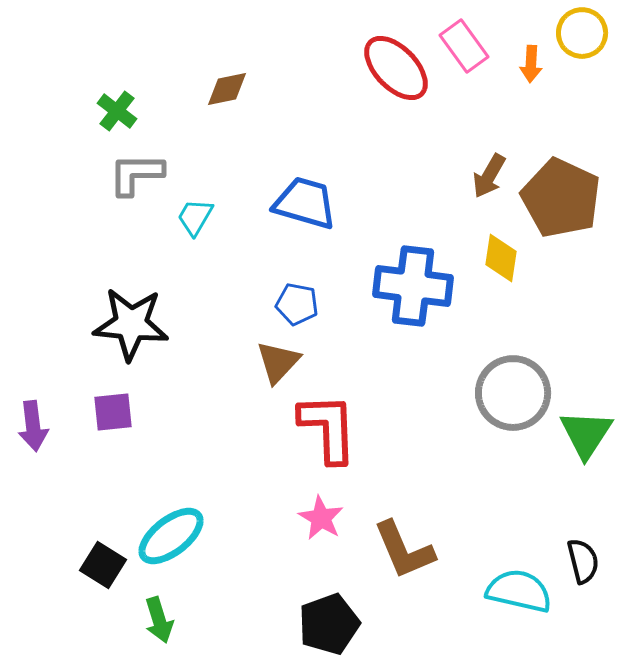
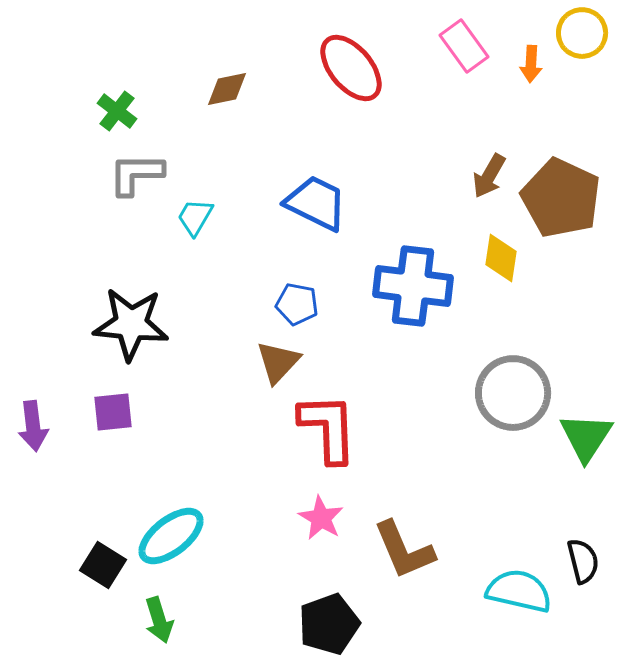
red ellipse: moved 45 px left; rotated 4 degrees clockwise
blue trapezoid: moved 11 px right; rotated 10 degrees clockwise
green triangle: moved 3 px down
